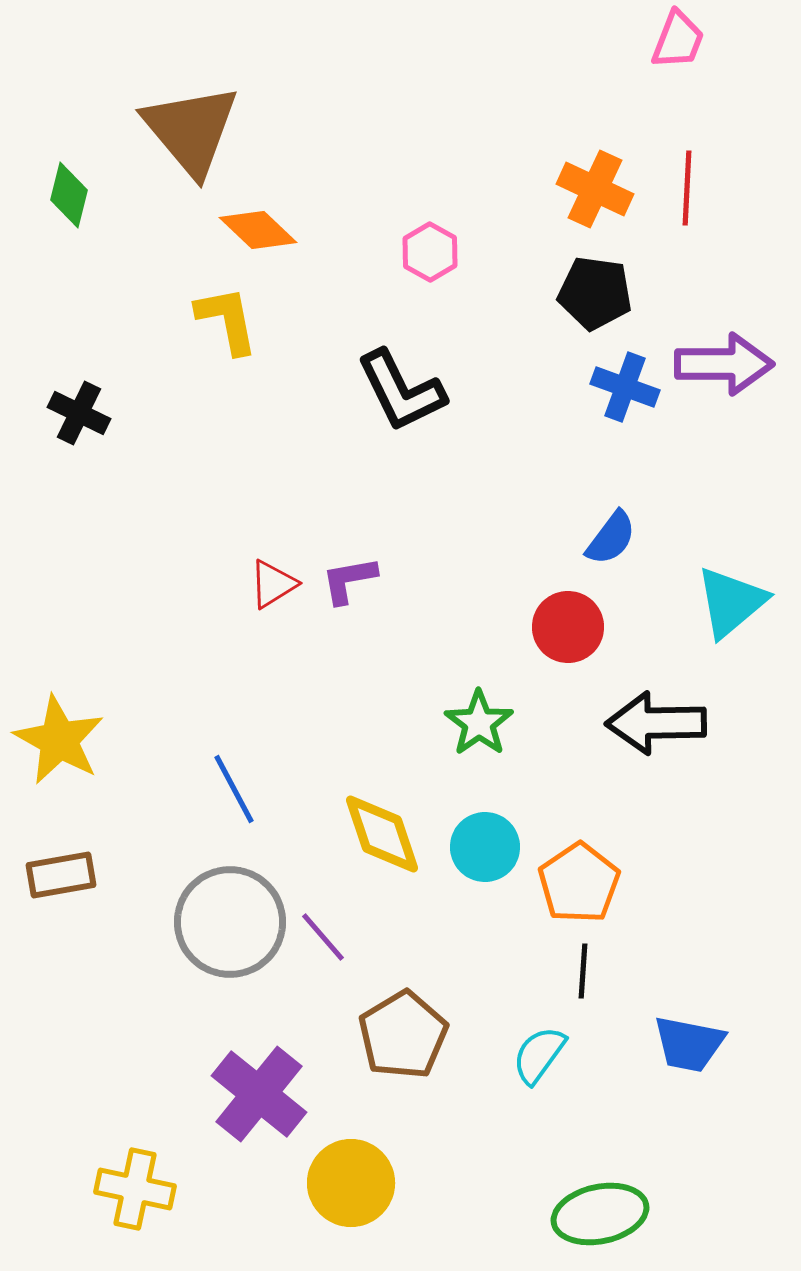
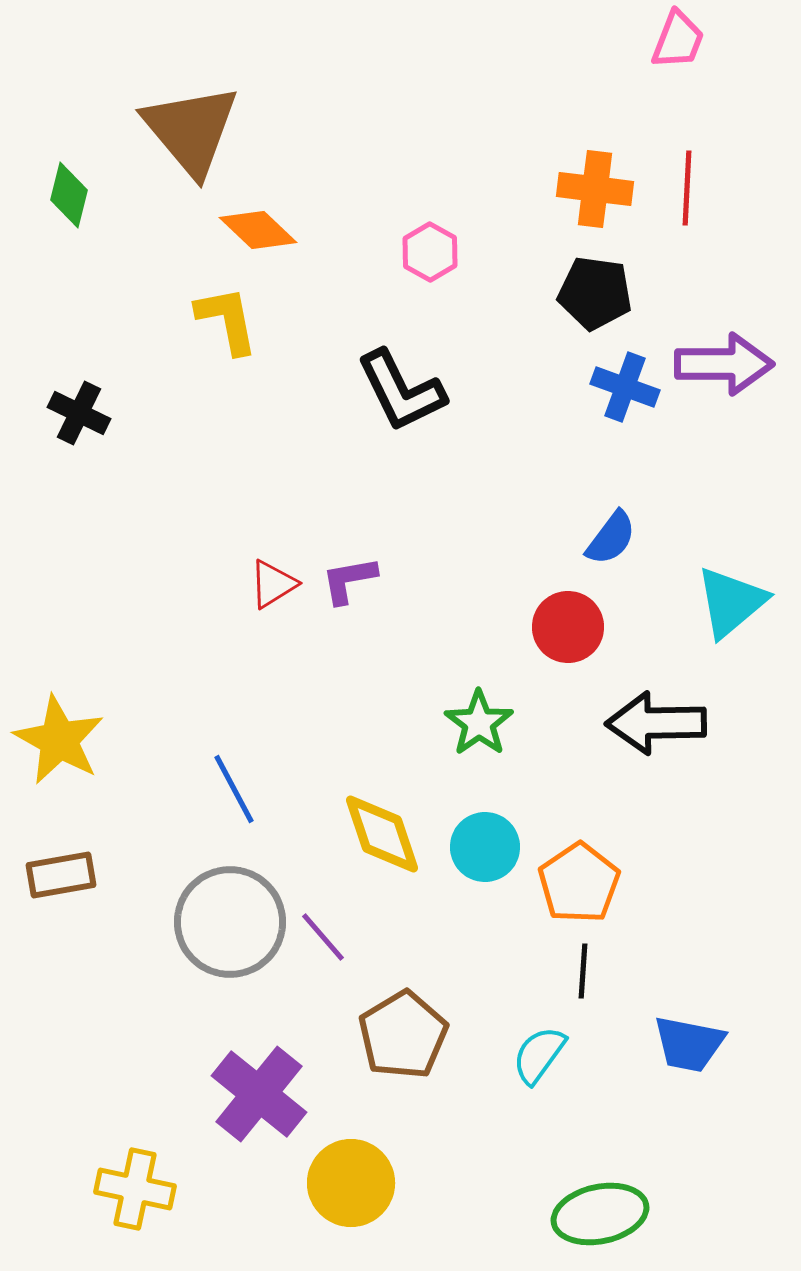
orange cross: rotated 18 degrees counterclockwise
